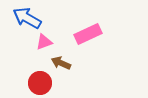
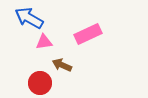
blue arrow: moved 2 px right
pink triangle: rotated 12 degrees clockwise
brown arrow: moved 1 px right, 2 px down
